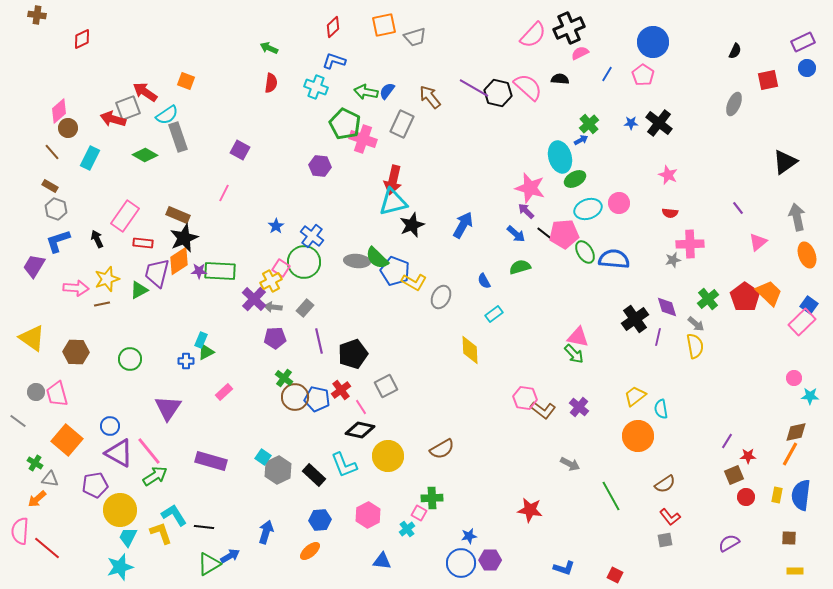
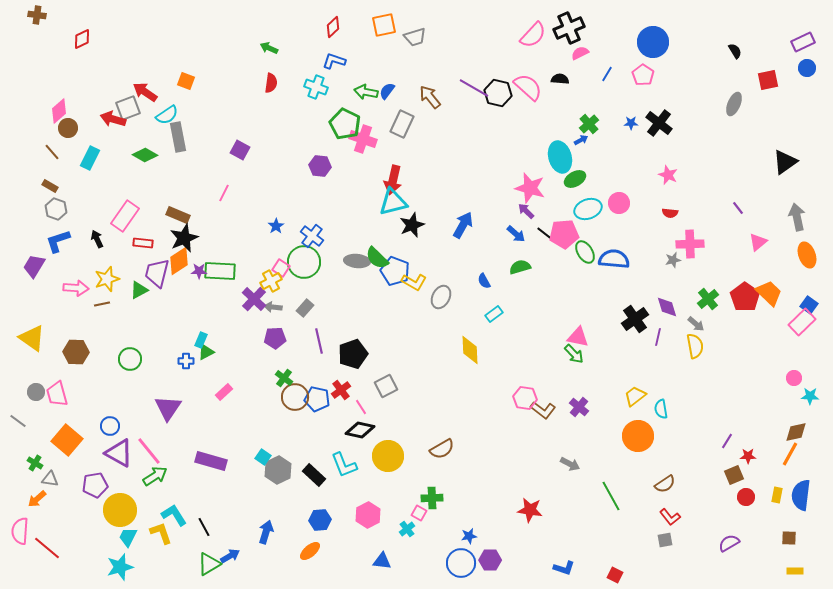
black semicircle at (735, 51): rotated 56 degrees counterclockwise
gray rectangle at (178, 137): rotated 8 degrees clockwise
black line at (204, 527): rotated 54 degrees clockwise
